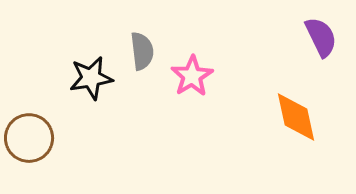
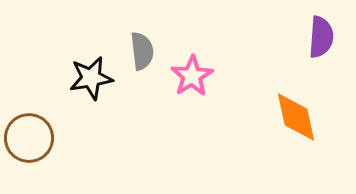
purple semicircle: rotated 30 degrees clockwise
